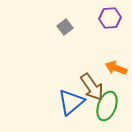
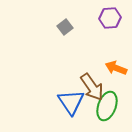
blue triangle: rotated 24 degrees counterclockwise
